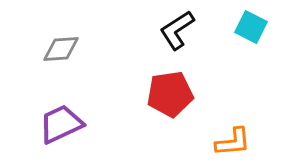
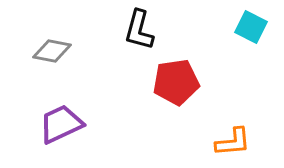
black L-shape: moved 38 px left; rotated 42 degrees counterclockwise
gray diamond: moved 9 px left, 2 px down; rotated 15 degrees clockwise
red pentagon: moved 6 px right, 12 px up
